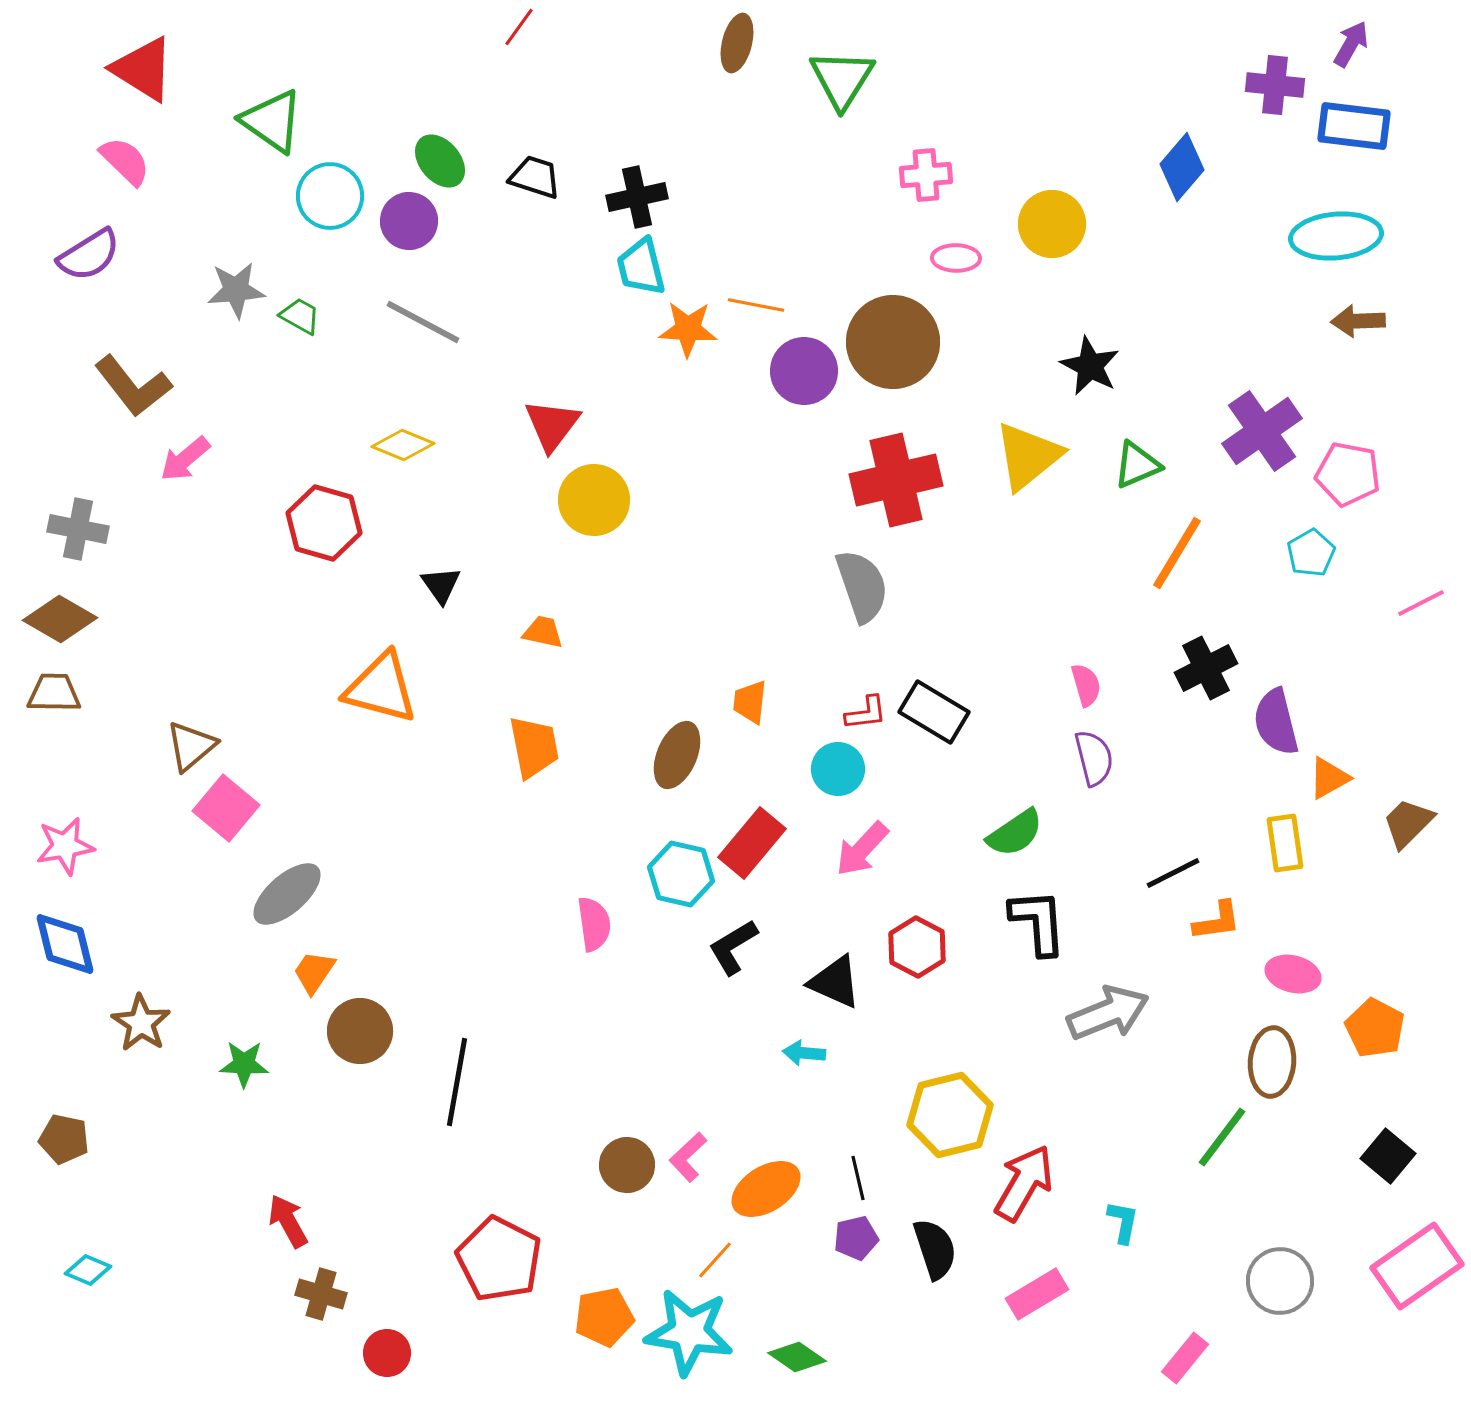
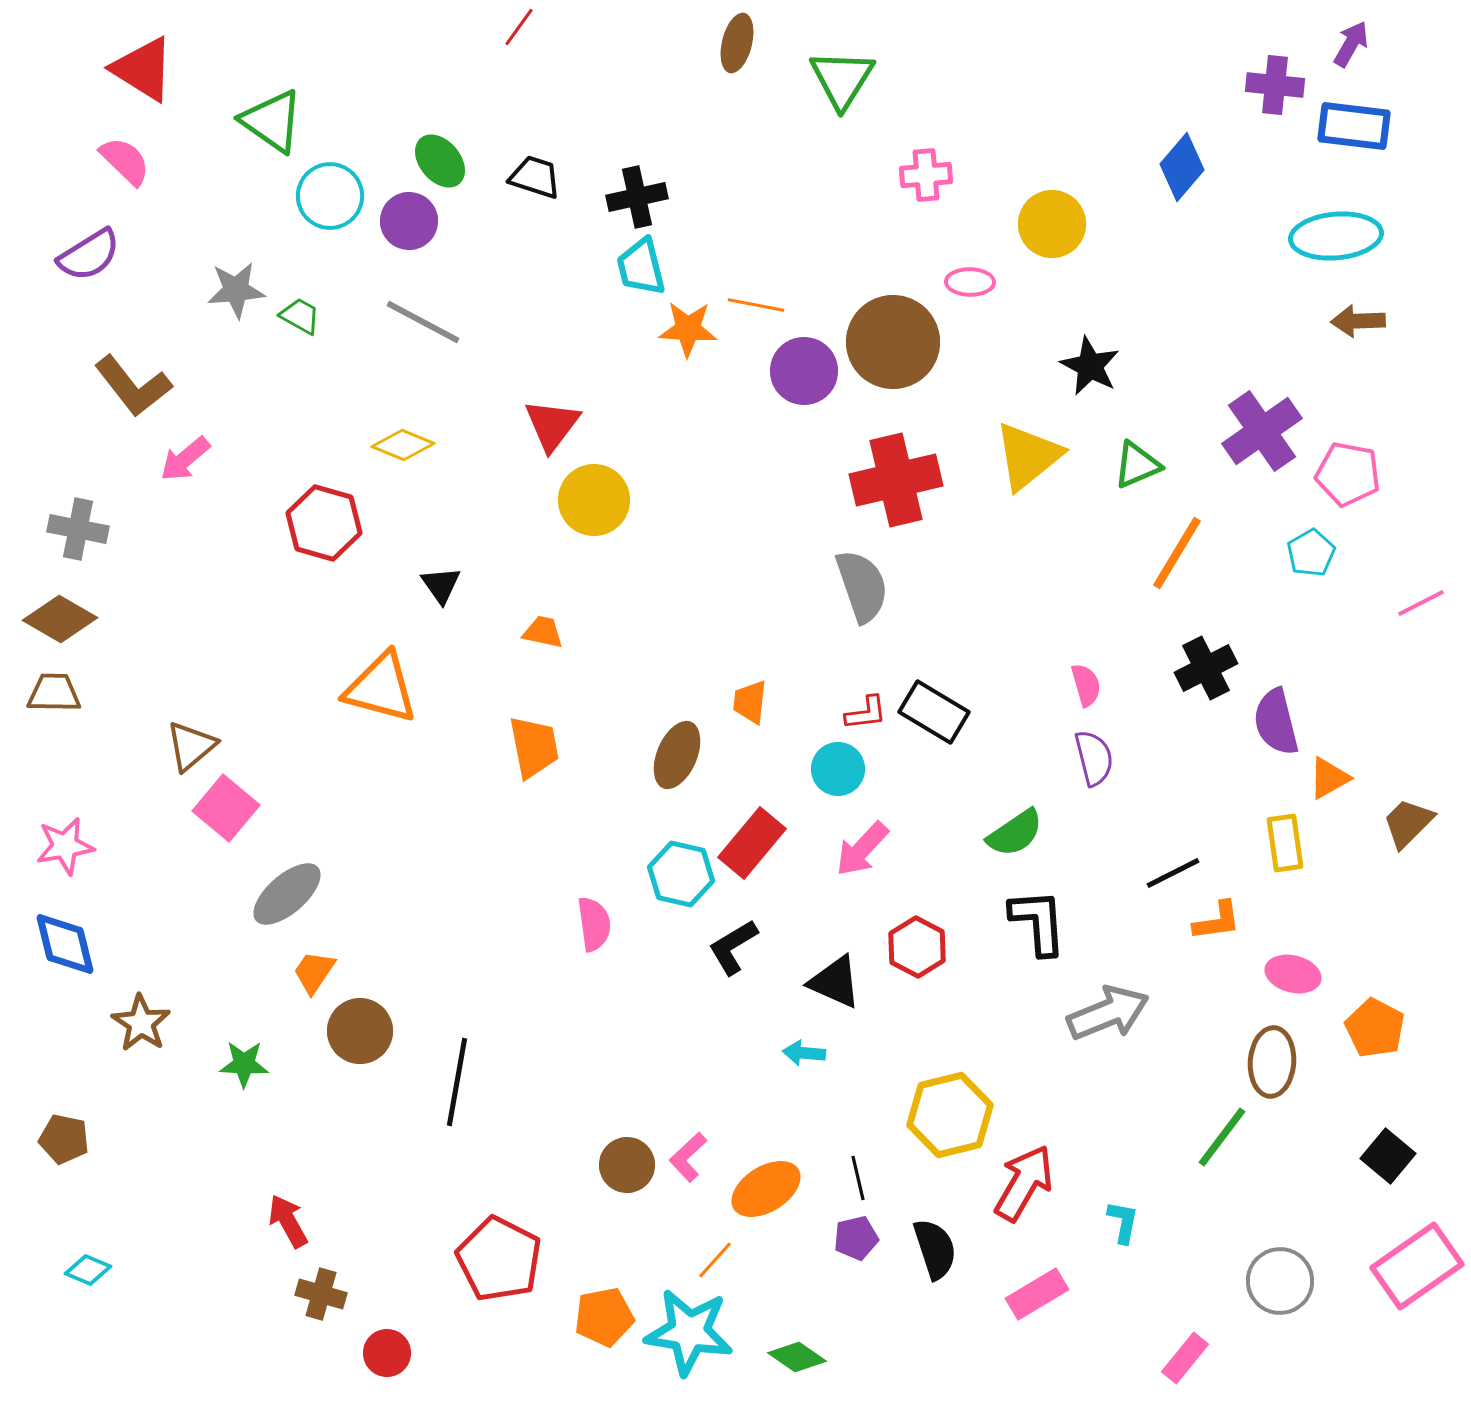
pink ellipse at (956, 258): moved 14 px right, 24 px down
